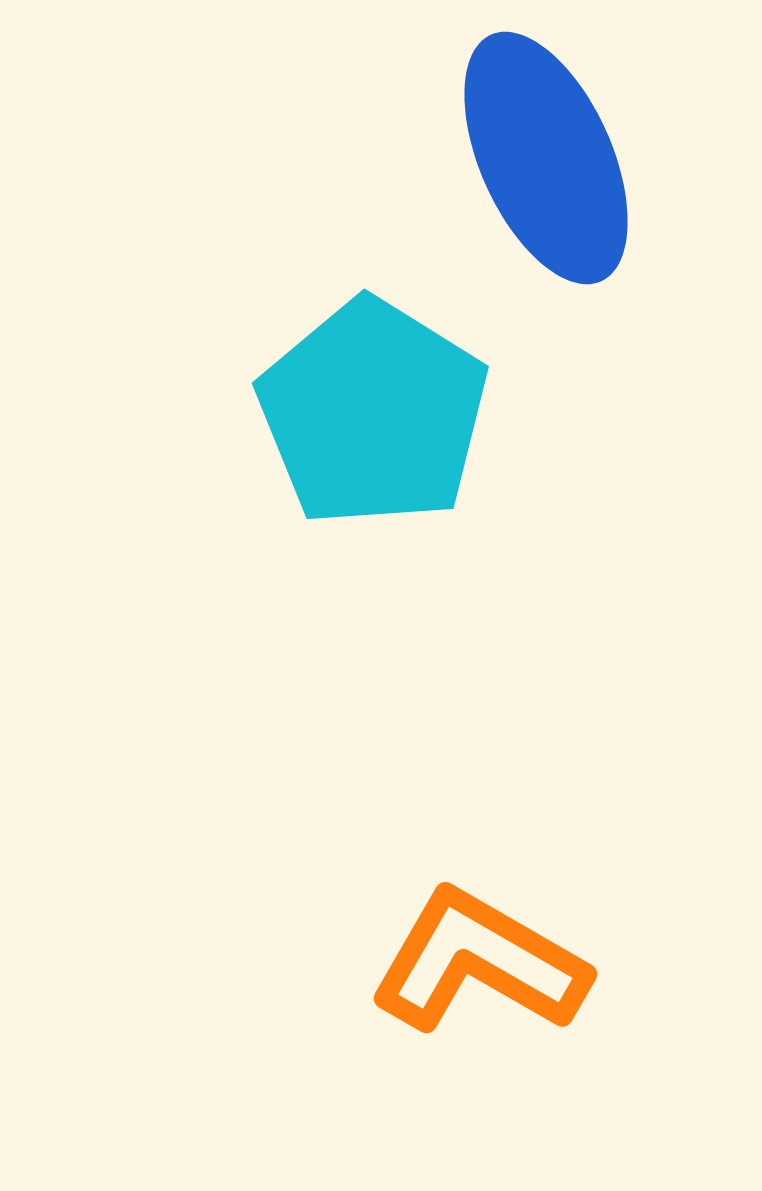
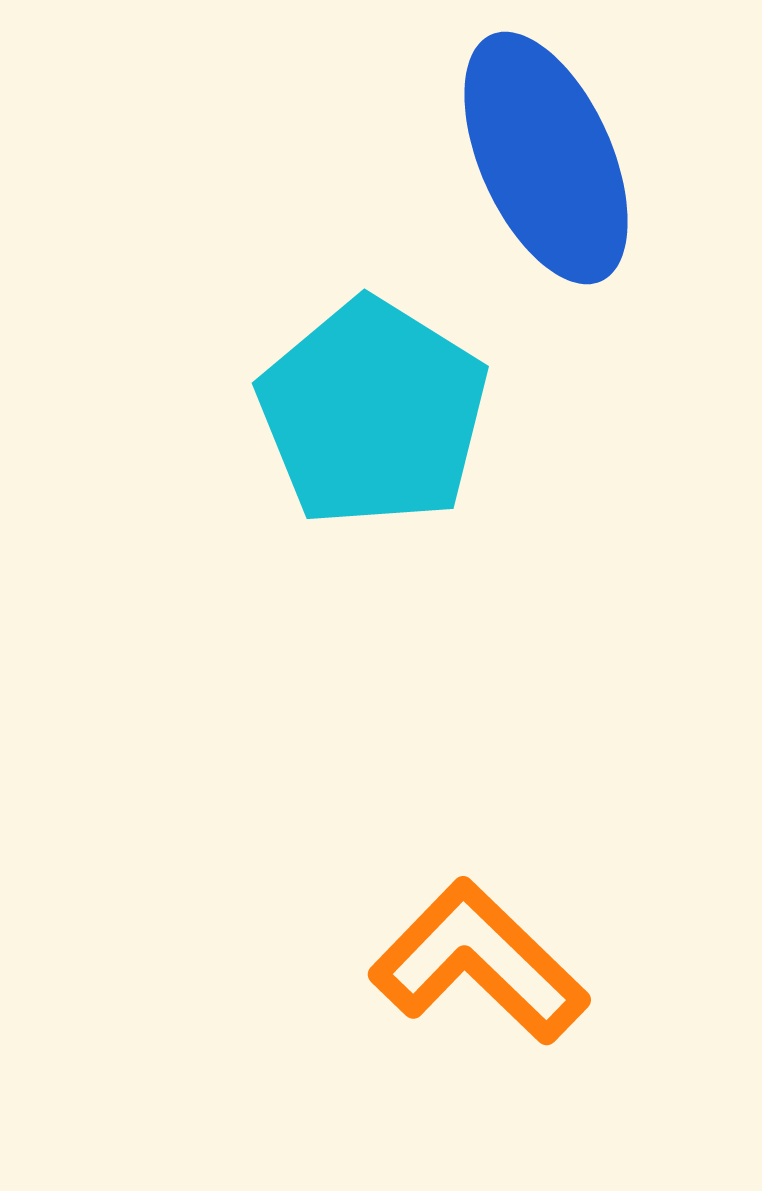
orange L-shape: rotated 14 degrees clockwise
